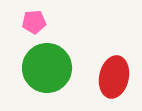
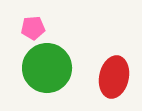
pink pentagon: moved 1 px left, 6 px down
